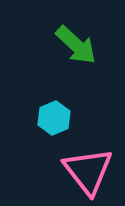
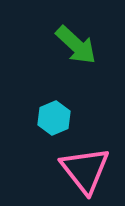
pink triangle: moved 3 px left, 1 px up
